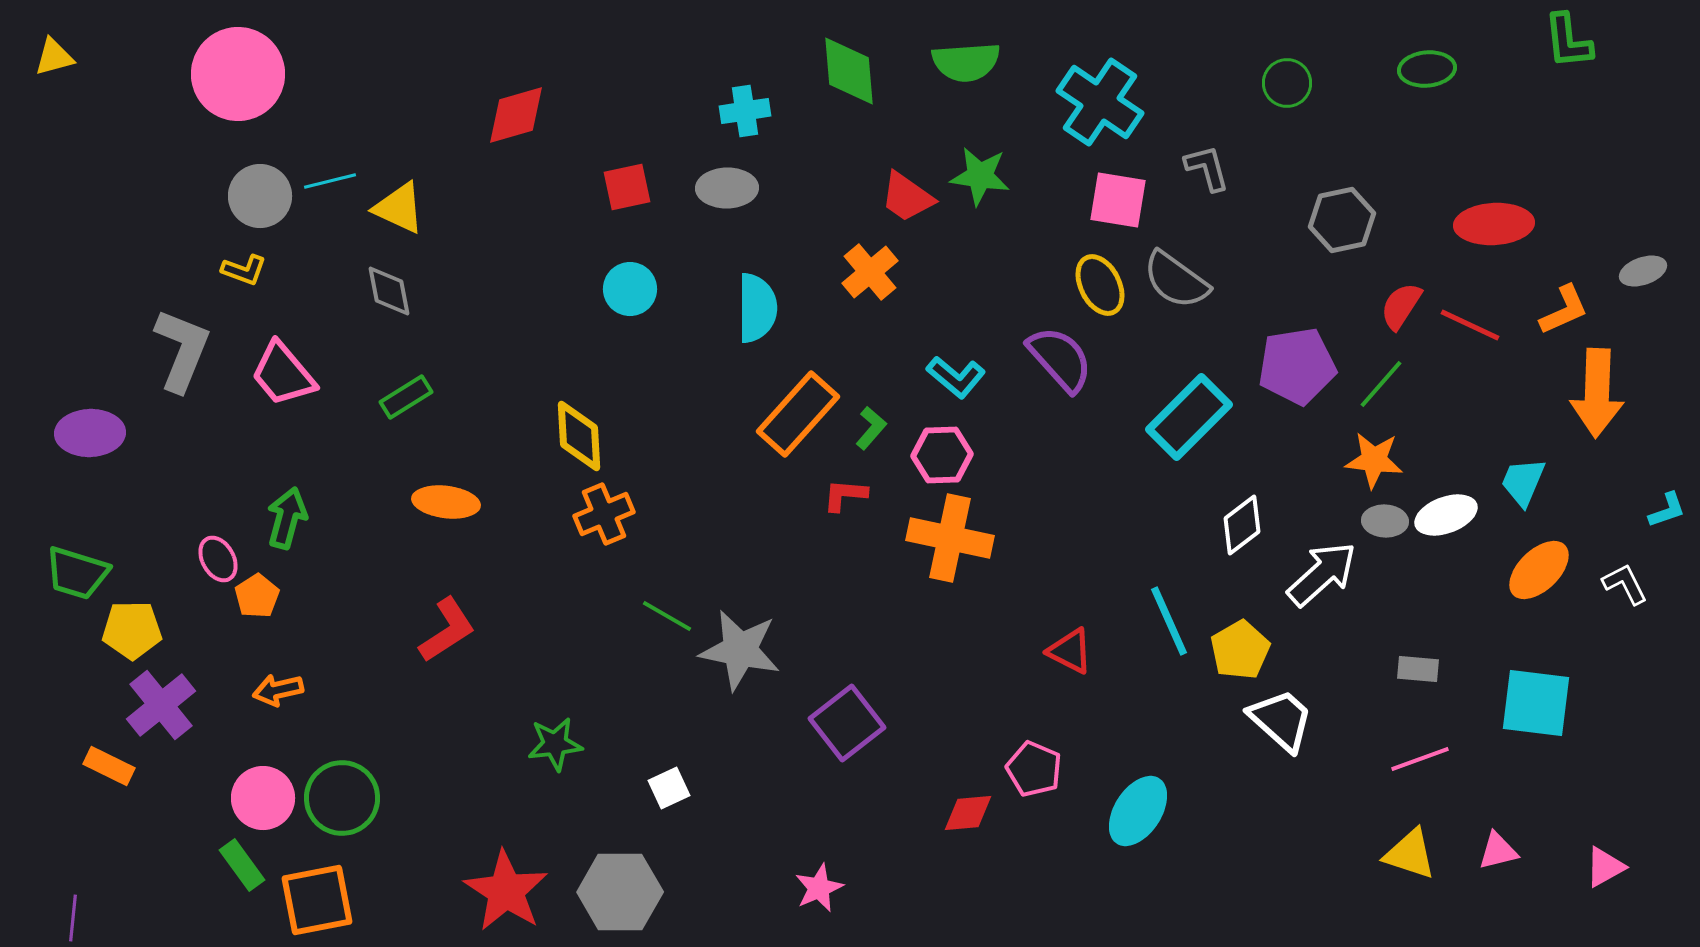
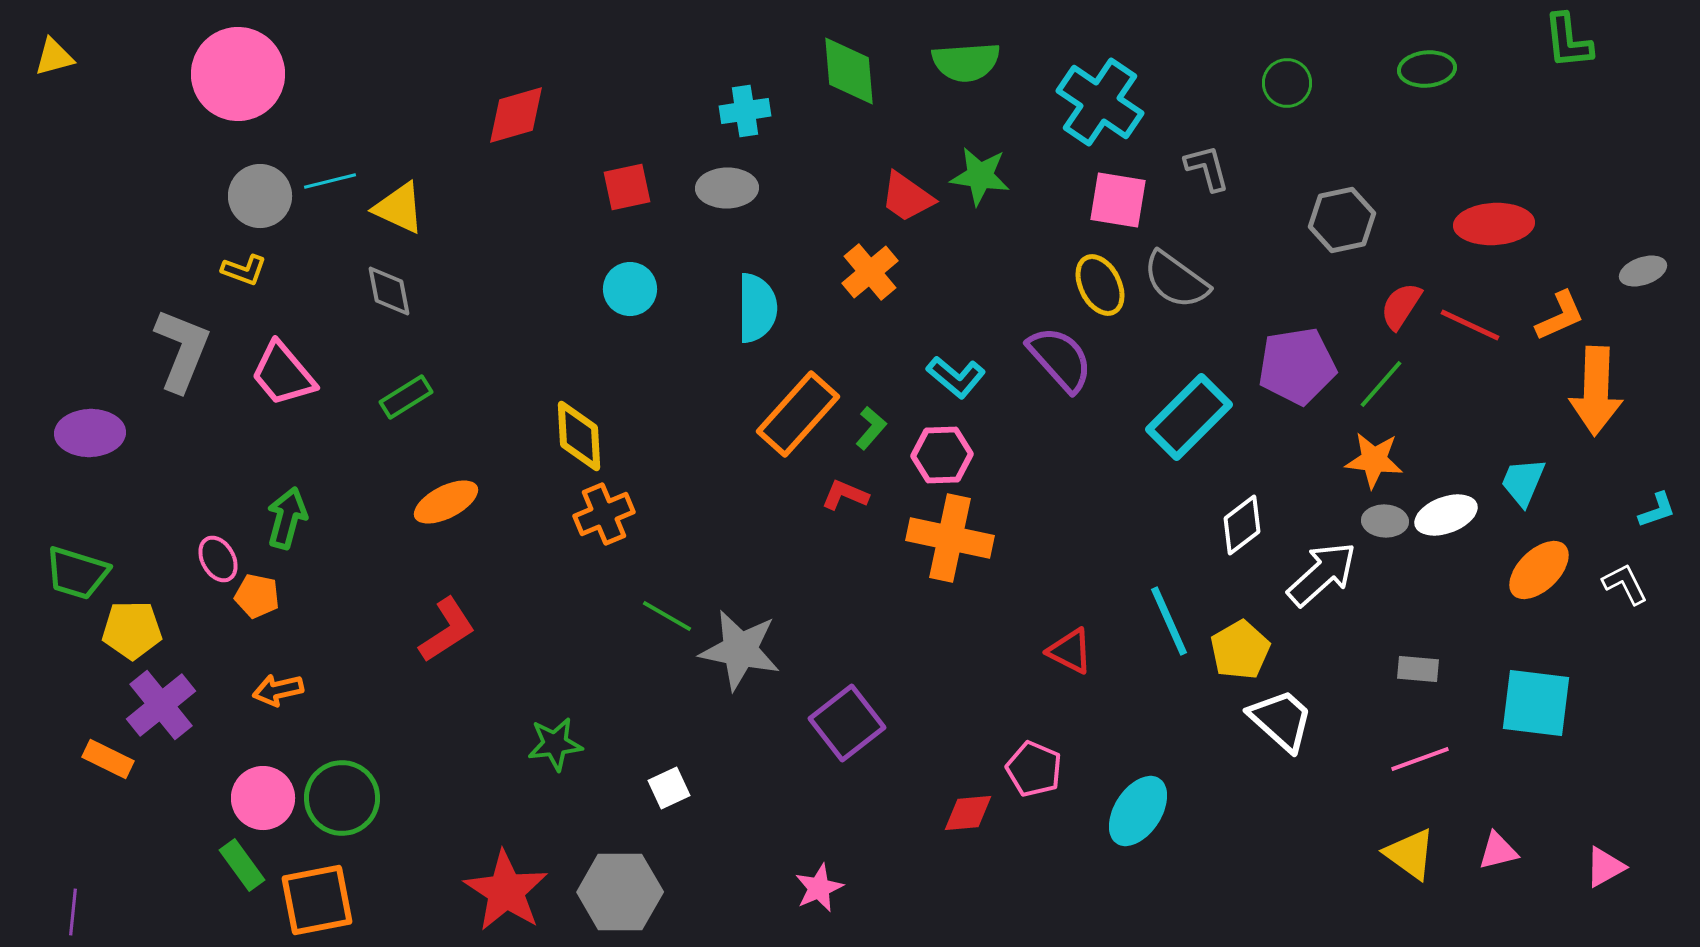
orange L-shape at (1564, 310): moved 4 px left, 6 px down
orange arrow at (1597, 393): moved 1 px left, 2 px up
red L-shape at (845, 495): rotated 18 degrees clockwise
orange ellipse at (446, 502): rotated 34 degrees counterclockwise
cyan L-shape at (1667, 510): moved 10 px left
orange pentagon at (257, 596): rotated 27 degrees counterclockwise
orange rectangle at (109, 766): moved 1 px left, 7 px up
yellow triangle at (1410, 854): rotated 18 degrees clockwise
purple line at (73, 918): moved 6 px up
